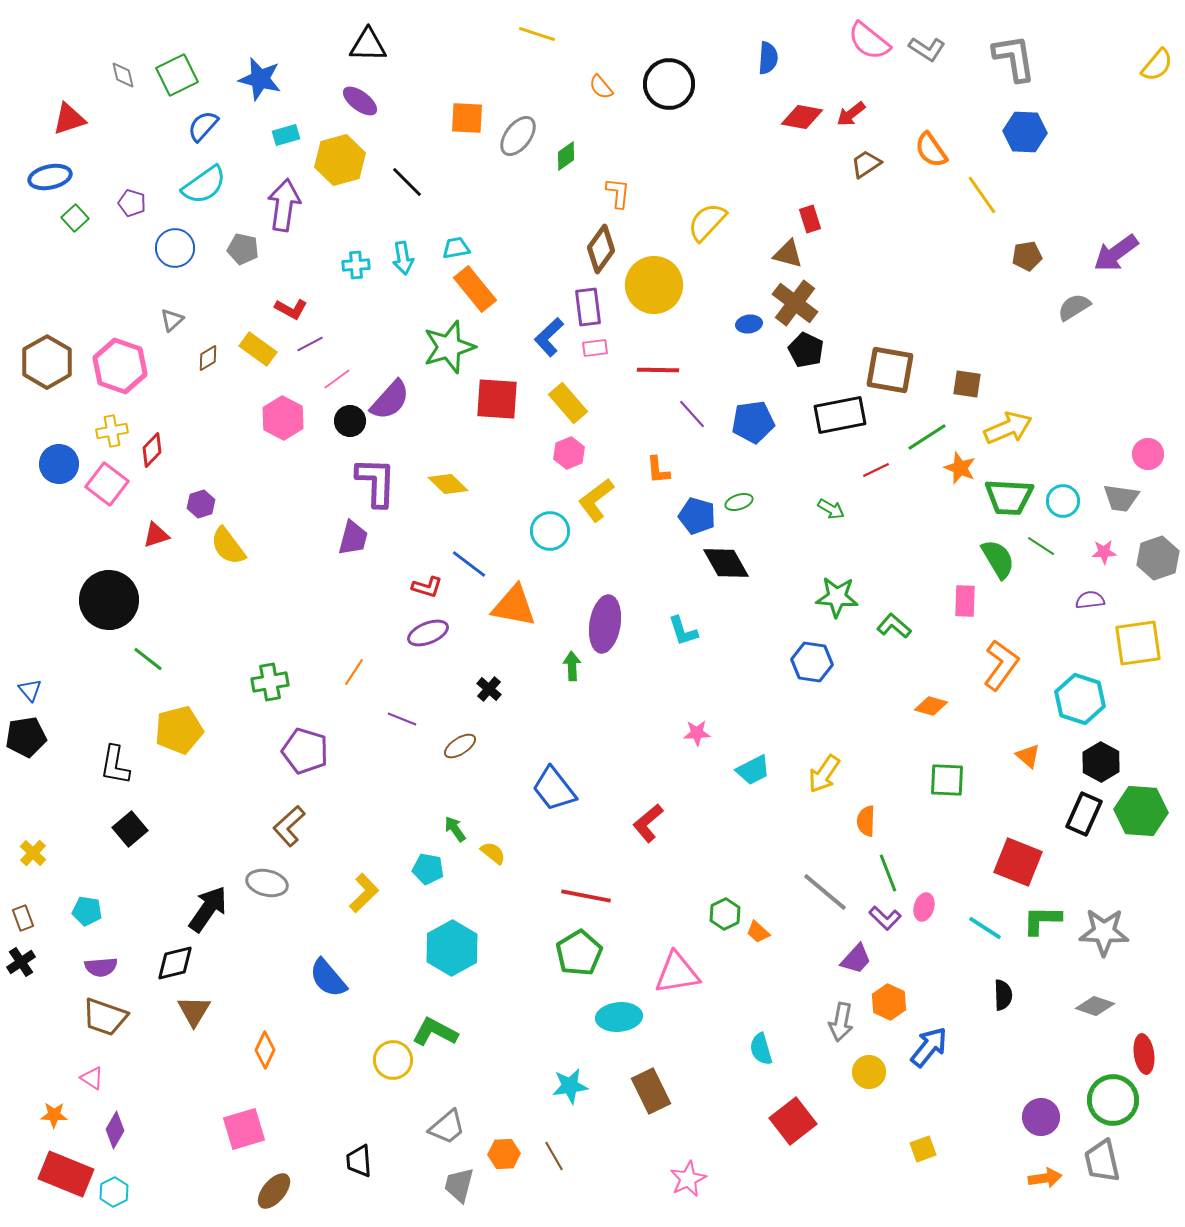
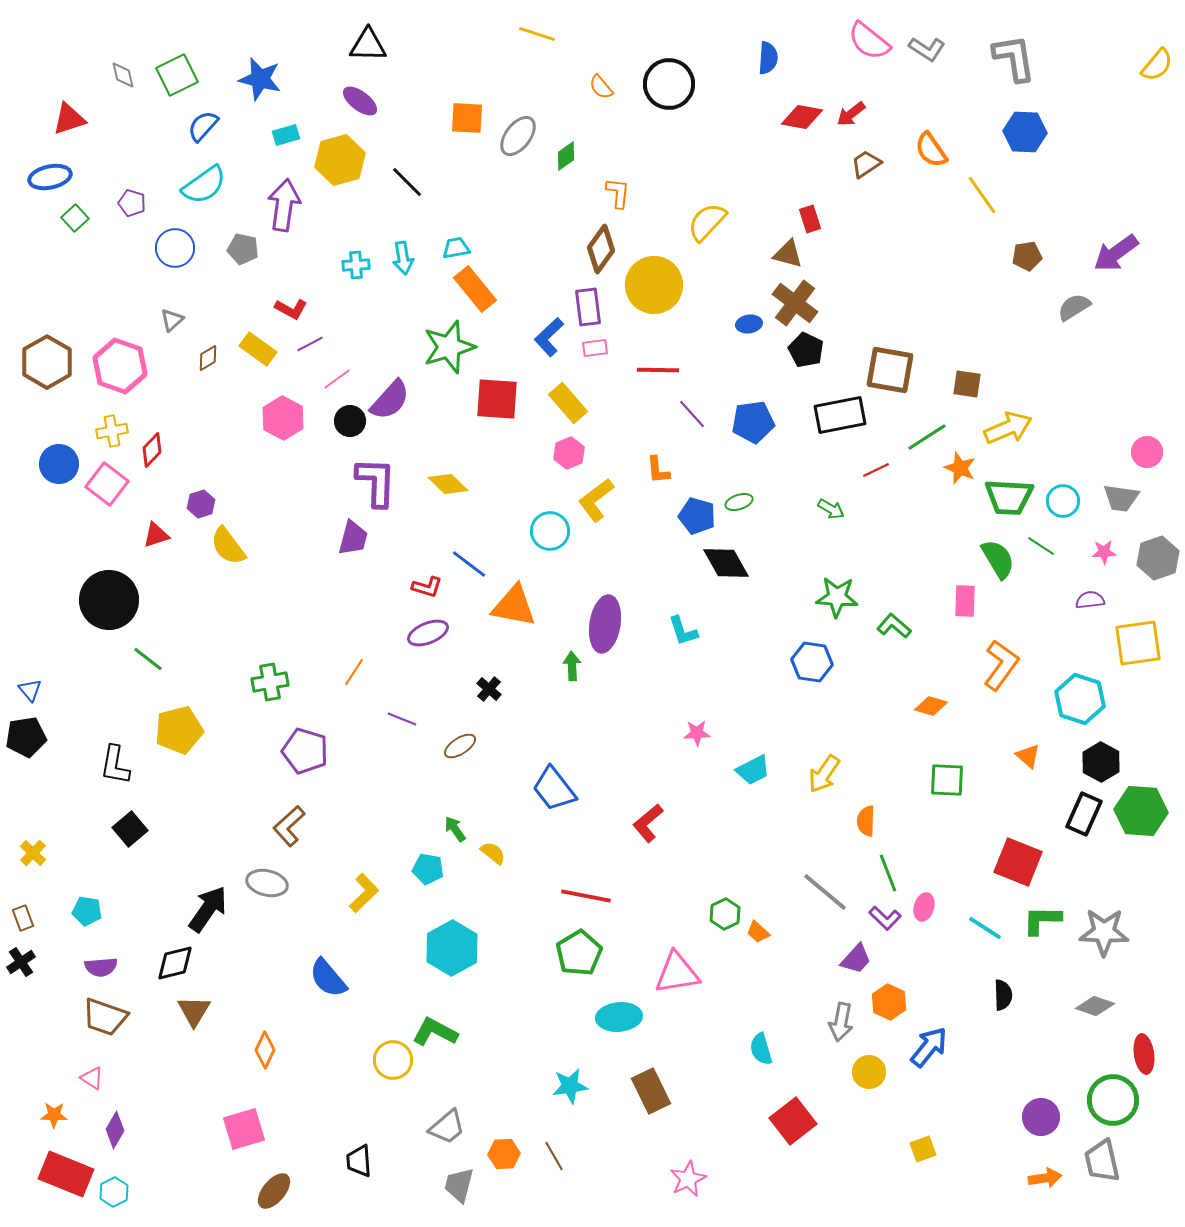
pink circle at (1148, 454): moved 1 px left, 2 px up
